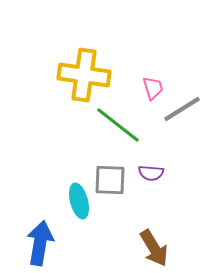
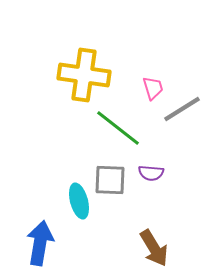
green line: moved 3 px down
